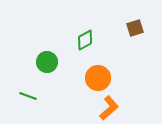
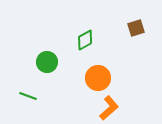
brown square: moved 1 px right
